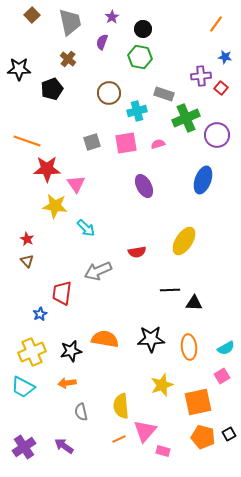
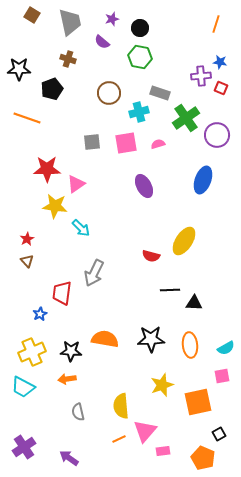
brown square at (32, 15): rotated 14 degrees counterclockwise
purple star at (112, 17): moved 2 px down; rotated 16 degrees clockwise
orange line at (216, 24): rotated 18 degrees counterclockwise
black circle at (143, 29): moved 3 px left, 1 px up
purple semicircle at (102, 42): rotated 70 degrees counterclockwise
blue star at (225, 57): moved 5 px left, 5 px down
brown cross at (68, 59): rotated 21 degrees counterclockwise
red square at (221, 88): rotated 16 degrees counterclockwise
gray rectangle at (164, 94): moved 4 px left, 1 px up
cyan cross at (137, 111): moved 2 px right, 1 px down
green cross at (186, 118): rotated 12 degrees counterclockwise
orange line at (27, 141): moved 23 px up
gray square at (92, 142): rotated 12 degrees clockwise
pink triangle at (76, 184): rotated 30 degrees clockwise
cyan arrow at (86, 228): moved 5 px left
red star at (27, 239): rotated 16 degrees clockwise
red semicircle at (137, 252): moved 14 px right, 4 px down; rotated 24 degrees clockwise
gray arrow at (98, 271): moved 4 px left, 2 px down; rotated 40 degrees counterclockwise
orange ellipse at (189, 347): moved 1 px right, 2 px up
black star at (71, 351): rotated 15 degrees clockwise
pink square at (222, 376): rotated 21 degrees clockwise
orange arrow at (67, 383): moved 4 px up
gray semicircle at (81, 412): moved 3 px left
black square at (229, 434): moved 10 px left
orange pentagon at (203, 437): moved 21 px down; rotated 10 degrees clockwise
purple arrow at (64, 446): moved 5 px right, 12 px down
pink rectangle at (163, 451): rotated 24 degrees counterclockwise
